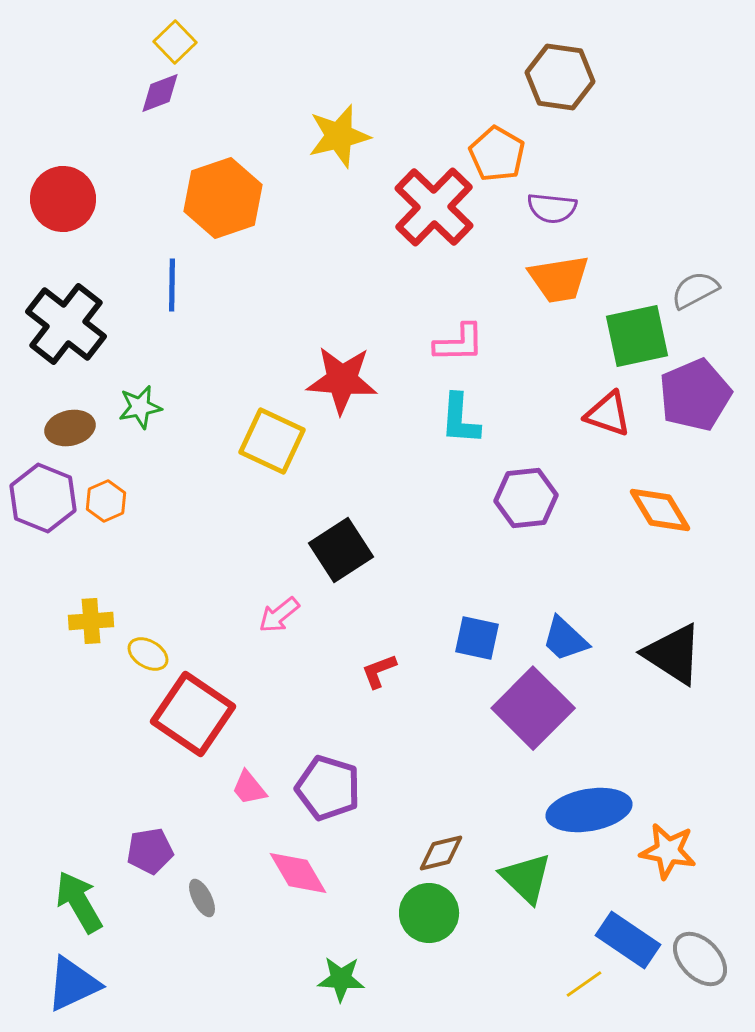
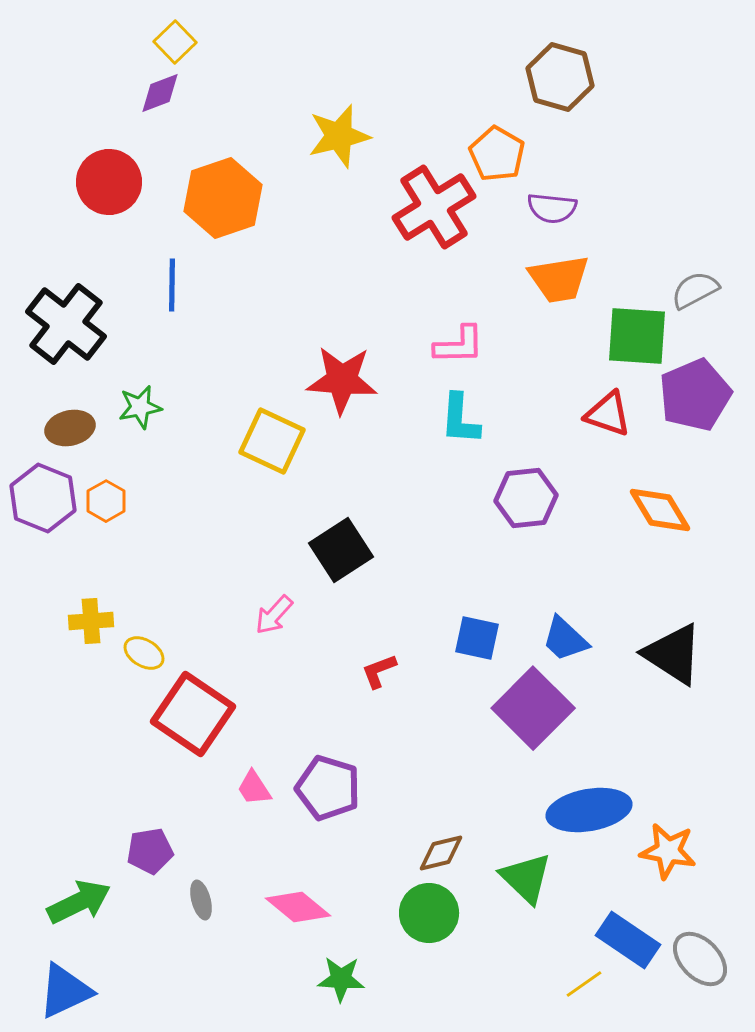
brown hexagon at (560, 77): rotated 8 degrees clockwise
red circle at (63, 199): moved 46 px right, 17 px up
red cross at (434, 207): rotated 14 degrees clockwise
green square at (637, 336): rotated 16 degrees clockwise
pink L-shape at (459, 343): moved 2 px down
orange hexagon at (106, 501): rotated 6 degrees counterclockwise
pink arrow at (279, 615): moved 5 px left; rotated 9 degrees counterclockwise
yellow ellipse at (148, 654): moved 4 px left, 1 px up
pink trapezoid at (249, 788): moved 5 px right; rotated 6 degrees clockwise
pink diamond at (298, 873): moved 34 px down; rotated 20 degrees counterclockwise
gray ellipse at (202, 898): moved 1 px left, 2 px down; rotated 12 degrees clockwise
green arrow at (79, 902): rotated 94 degrees clockwise
blue triangle at (73, 984): moved 8 px left, 7 px down
